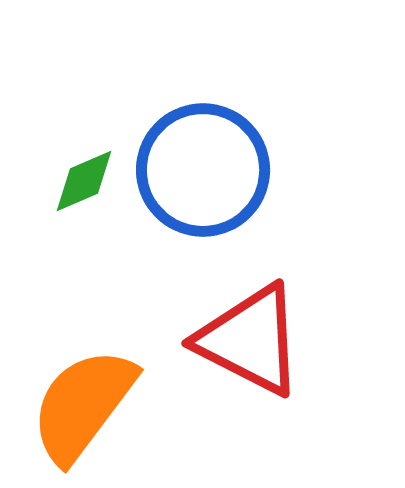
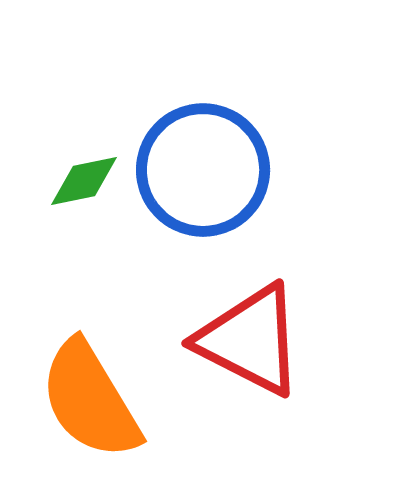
green diamond: rotated 12 degrees clockwise
orange semicircle: moved 7 px right, 5 px up; rotated 68 degrees counterclockwise
